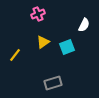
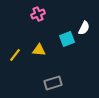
white semicircle: moved 3 px down
yellow triangle: moved 4 px left, 8 px down; rotated 40 degrees clockwise
cyan square: moved 8 px up
